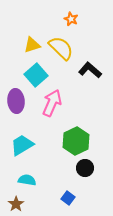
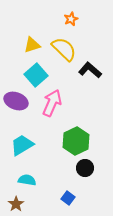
orange star: rotated 24 degrees clockwise
yellow semicircle: moved 3 px right, 1 px down
purple ellipse: rotated 65 degrees counterclockwise
